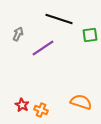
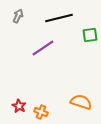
black line: moved 1 px up; rotated 32 degrees counterclockwise
gray arrow: moved 18 px up
red star: moved 3 px left, 1 px down
orange cross: moved 2 px down
